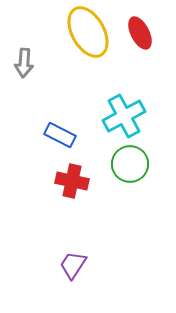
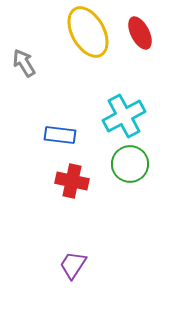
gray arrow: rotated 144 degrees clockwise
blue rectangle: rotated 20 degrees counterclockwise
